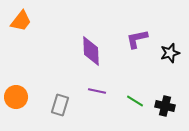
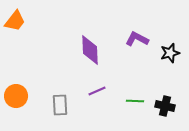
orange trapezoid: moved 6 px left
purple L-shape: rotated 40 degrees clockwise
purple diamond: moved 1 px left, 1 px up
purple line: rotated 36 degrees counterclockwise
orange circle: moved 1 px up
green line: rotated 30 degrees counterclockwise
gray rectangle: rotated 20 degrees counterclockwise
